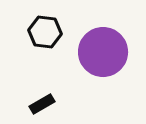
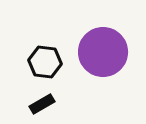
black hexagon: moved 30 px down
